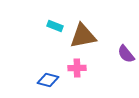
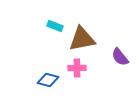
brown triangle: moved 1 px left, 3 px down
purple semicircle: moved 6 px left, 3 px down
